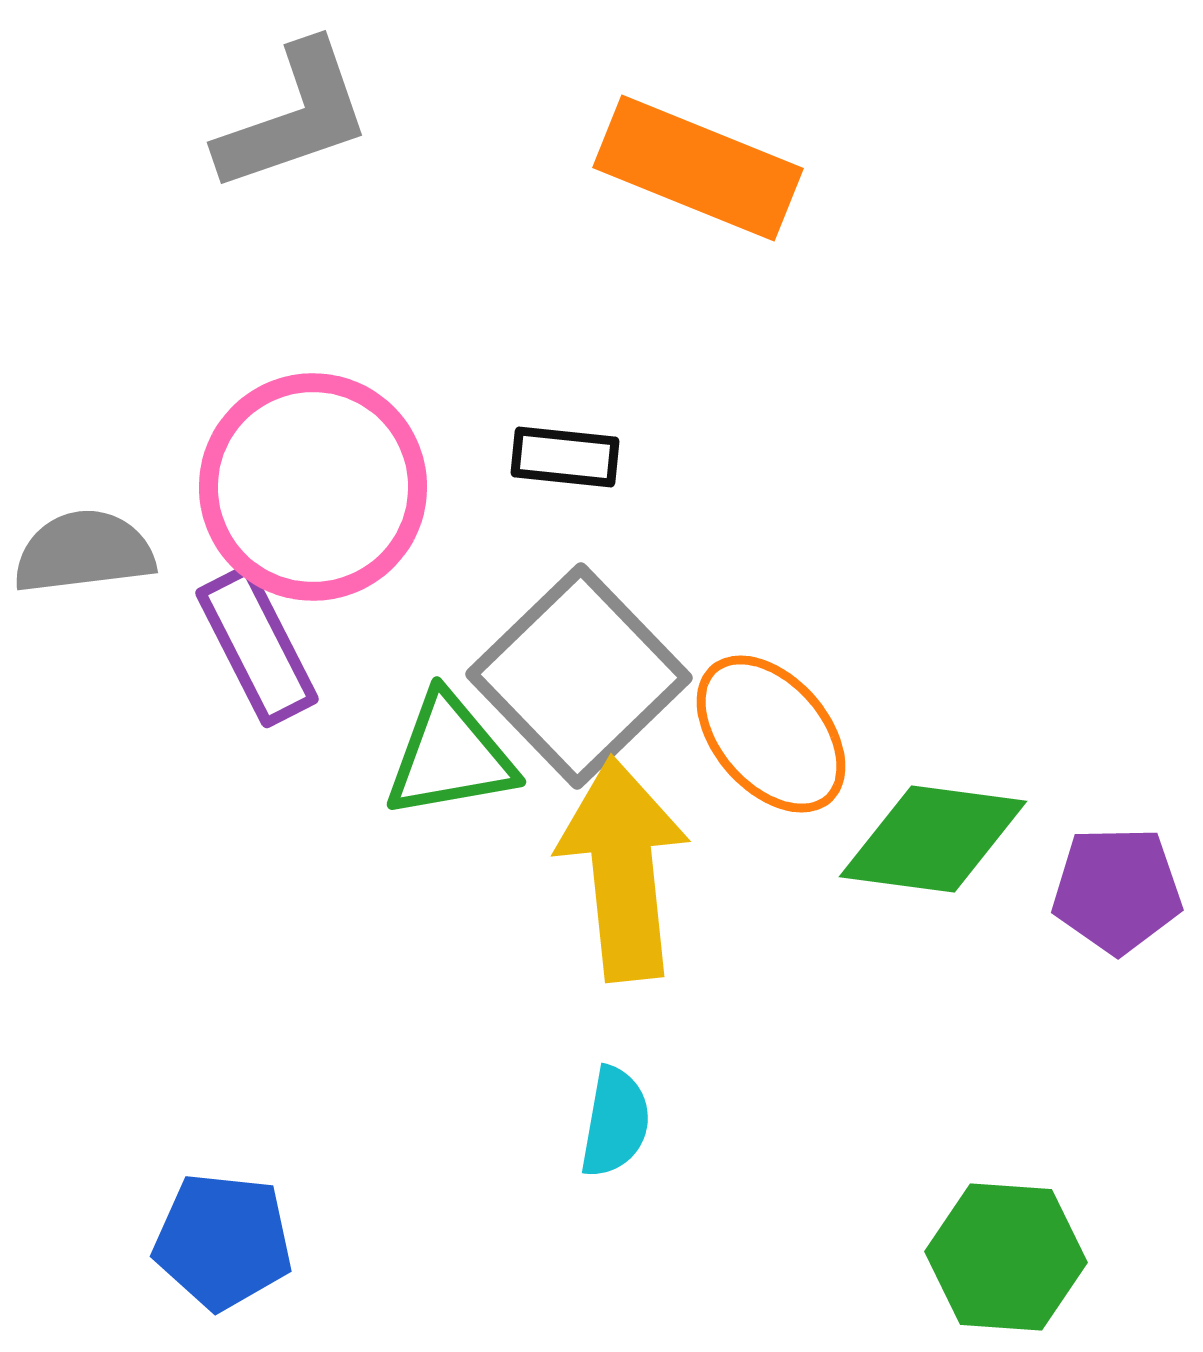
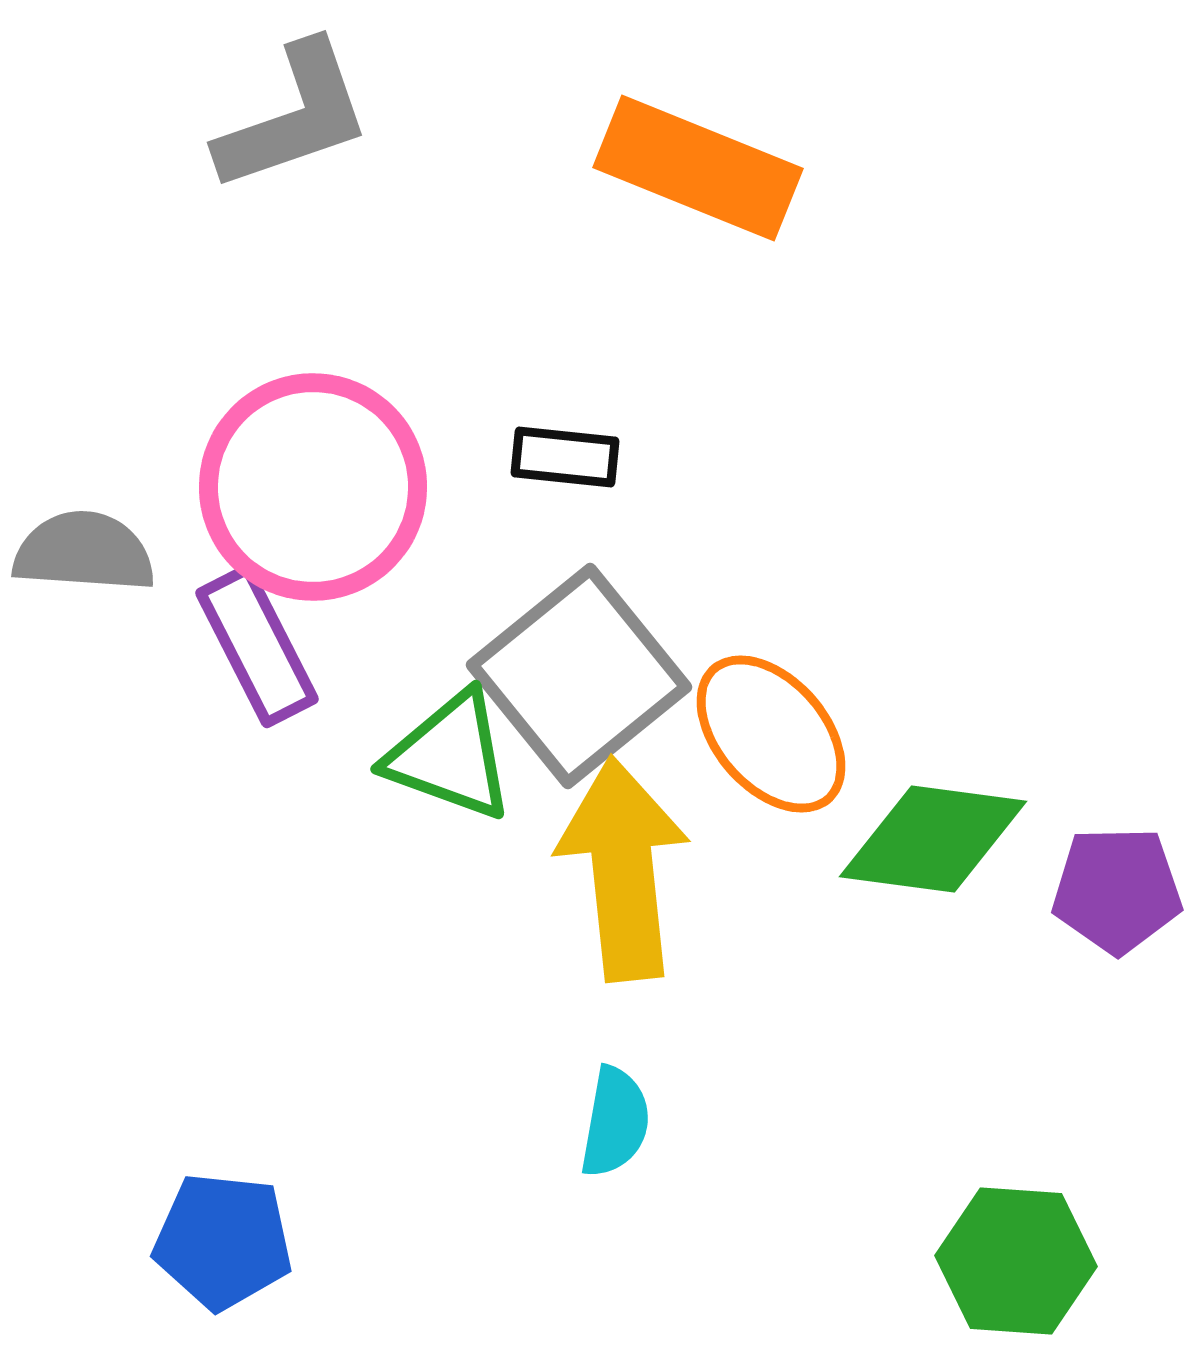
gray semicircle: rotated 11 degrees clockwise
gray square: rotated 5 degrees clockwise
green triangle: rotated 30 degrees clockwise
green hexagon: moved 10 px right, 4 px down
